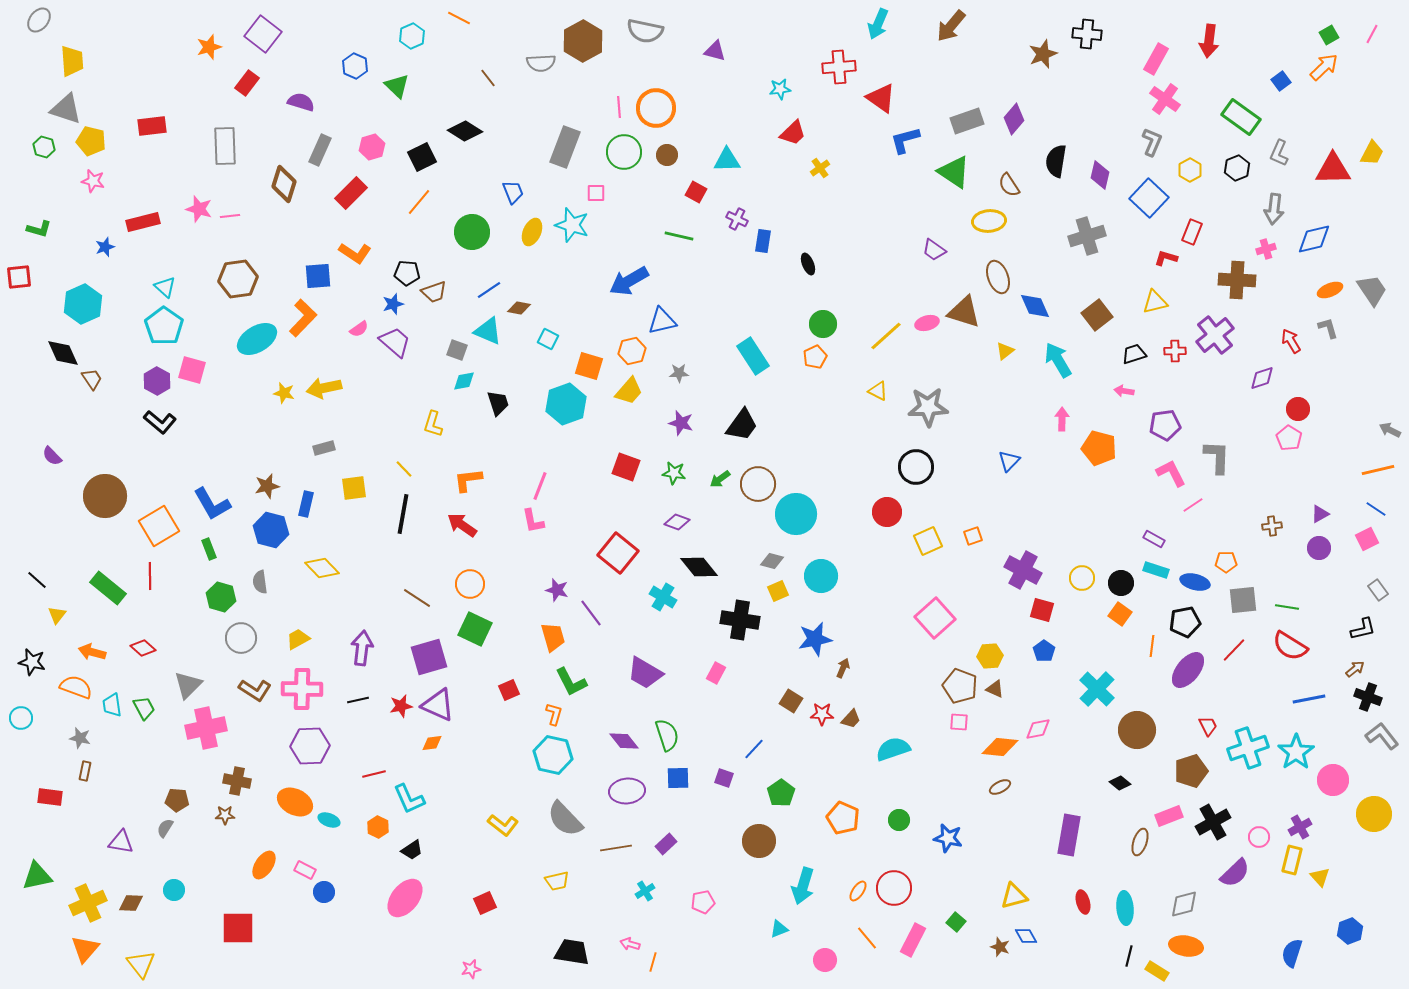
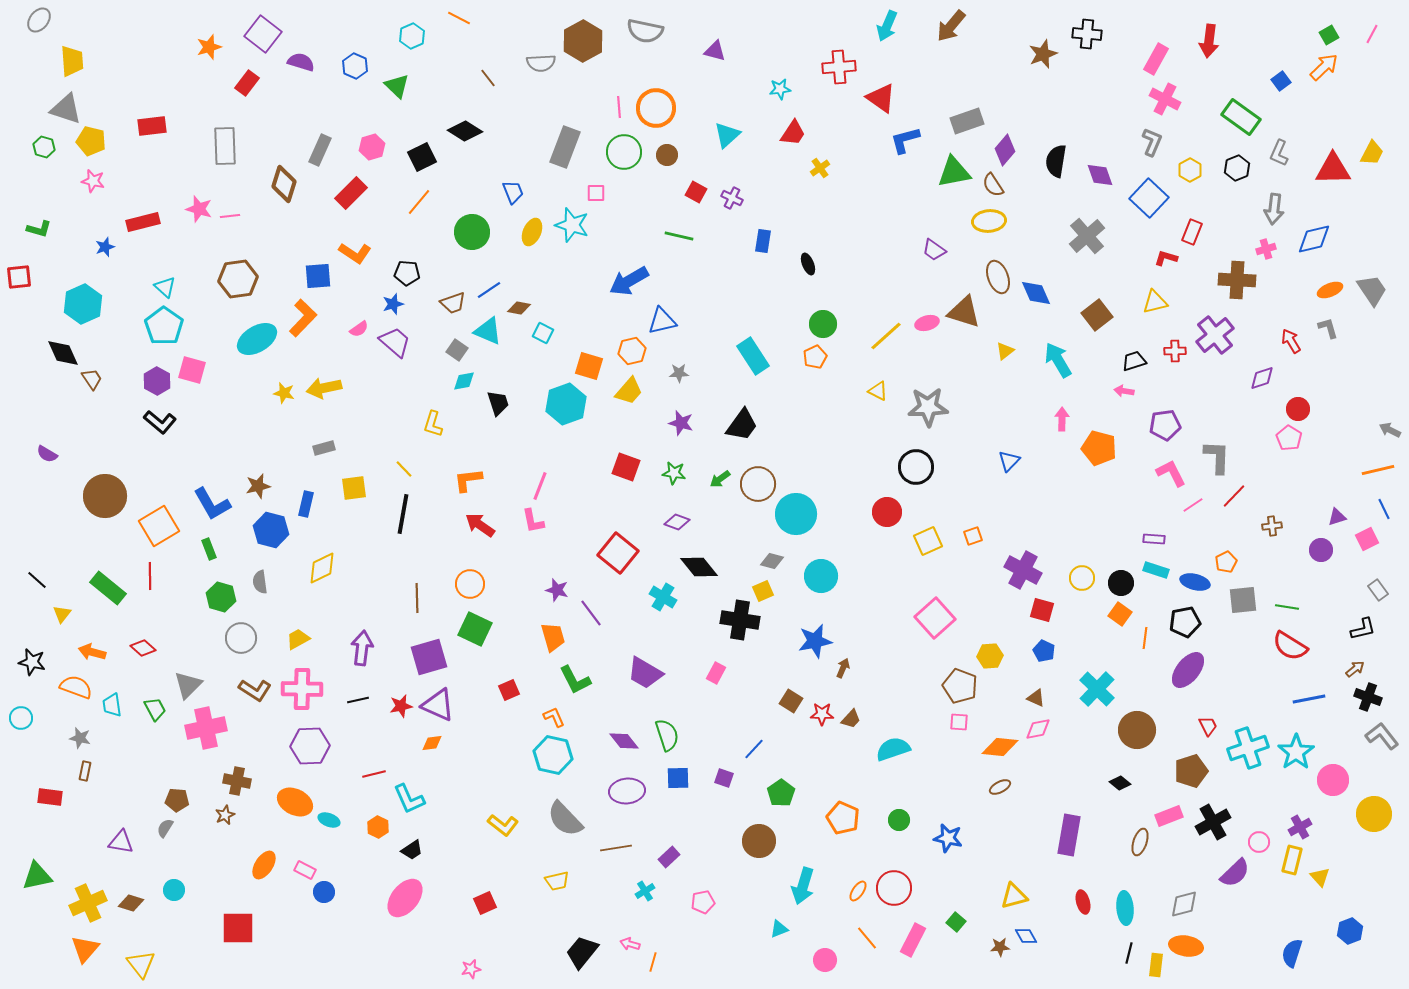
cyan arrow at (878, 24): moved 9 px right, 2 px down
pink cross at (1165, 99): rotated 8 degrees counterclockwise
purple semicircle at (301, 102): moved 40 px up
purple diamond at (1014, 119): moved 9 px left, 31 px down
red trapezoid at (793, 133): rotated 12 degrees counterclockwise
cyan triangle at (727, 160): moved 25 px up; rotated 40 degrees counterclockwise
green triangle at (954, 172): rotated 45 degrees counterclockwise
purple diamond at (1100, 175): rotated 32 degrees counterclockwise
brown semicircle at (1009, 185): moved 16 px left
purple cross at (737, 219): moved 5 px left, 21 px up
gray cross at (1087, 236): rotated 24 degrees counterclockwise
brown trapezoid at (434, 292): moved 19 px right, 11 px down
blue diamond at (1035, 306): moved 1 px right, 13 px up
cyan square at (548, 339): moved 5 px left, 6 px up
gray square at (457, 350): rotated 15 degrees clockwise
black trapezoid at (1134, 354): moved 7 px down
purple semicircle at (52, 456): moved 5 px left, 2 px up; rotated 15 degrees counterclockwise
brown star at (267, 486): moved 9 px left
blue line at (1376, 509): moved 8 px right; rotated 30 degrees clockwise
purple triangle at (1320, 514): moved 17 px right, 3 px down; rotated 12 degrees clockwise
red arrow at (462, 525): moved 18 px right
purple rectangle at (1154, 539): rotated 25 degrees counterclockwise
purple circle at (1319, 548): moved 2 px right, 2 px down
orange pentagon at (1226, 562): rotated 25 degrees counterclockwise
yellow diamond at (322, 568): rotated 72 degrees counterclockwise
yellow square at (778, 591): moved 15 px left
brown line at (417, 598): rotated 56 degrees clockwise
yellow triangle at (57, 615): moved 5 px right, 1 px up
blue star at (815, 639): moved 2 px down
orange line at (1152, 646): moved 7 px left, 8 px up
red line at (1234, 650): moved 154 px up
blue pentagon at (1044, 651): rotated 10 degrees counterclockwise
green L-shape at (571, 682): moved 4 px right, 2 px up
brown triangle at (995, 689): moved 41 px right, 9 px down
green trapezoid at (144, 708): moved 11 px right, 1 px down
orange L-shape at (554, 714): moved 3 px down; rotated 40 degrees counterclockwise
brown star at (225, 815): rotated 24 degrees counterclockwise
pink circle at (1259, 837): moved 5 px down
purple rectangle at (666, 844): moved 3 px right, 13 px down
brown diamond at (131, 903): rotated 15 degrees clockwise
brown star at (1000, 947): rotated 24 degrees counterclockwise
black trapezoid at (572, 952): moved 10 px right; rotated 60 degrees counterclockwise
black line at (1129, 956): moved 3 px up
yellow rectangle at (1157, 971): moved 1 px left, 6 px up; rotated 65 degrees clockwise
